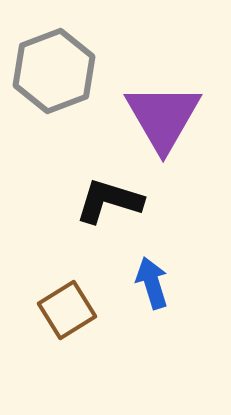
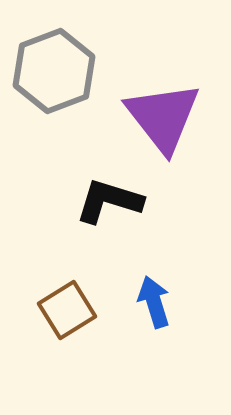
purple triangle: rotated 8 degrees counterclockwise
blue arrow: moved 2 px right, 19 px down
